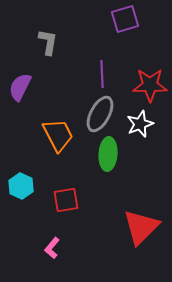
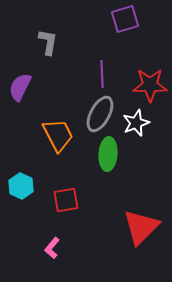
white star: moved 4 px left, 1 px up
